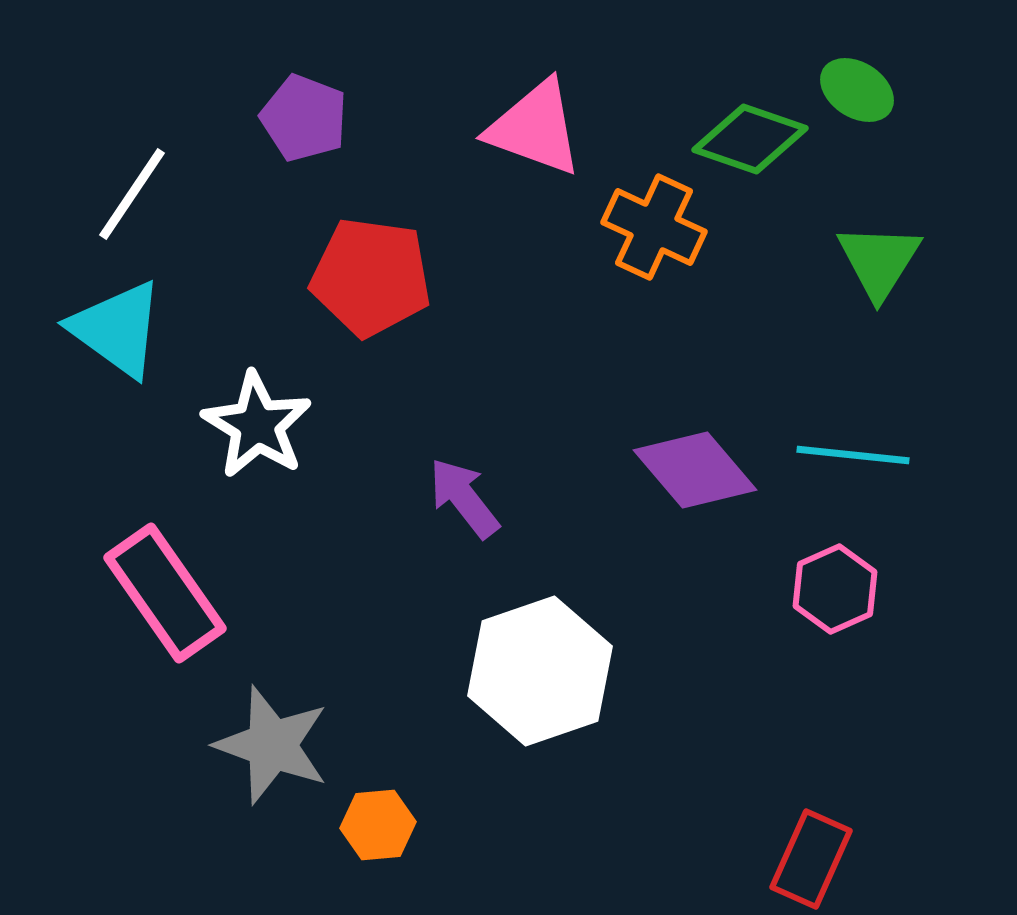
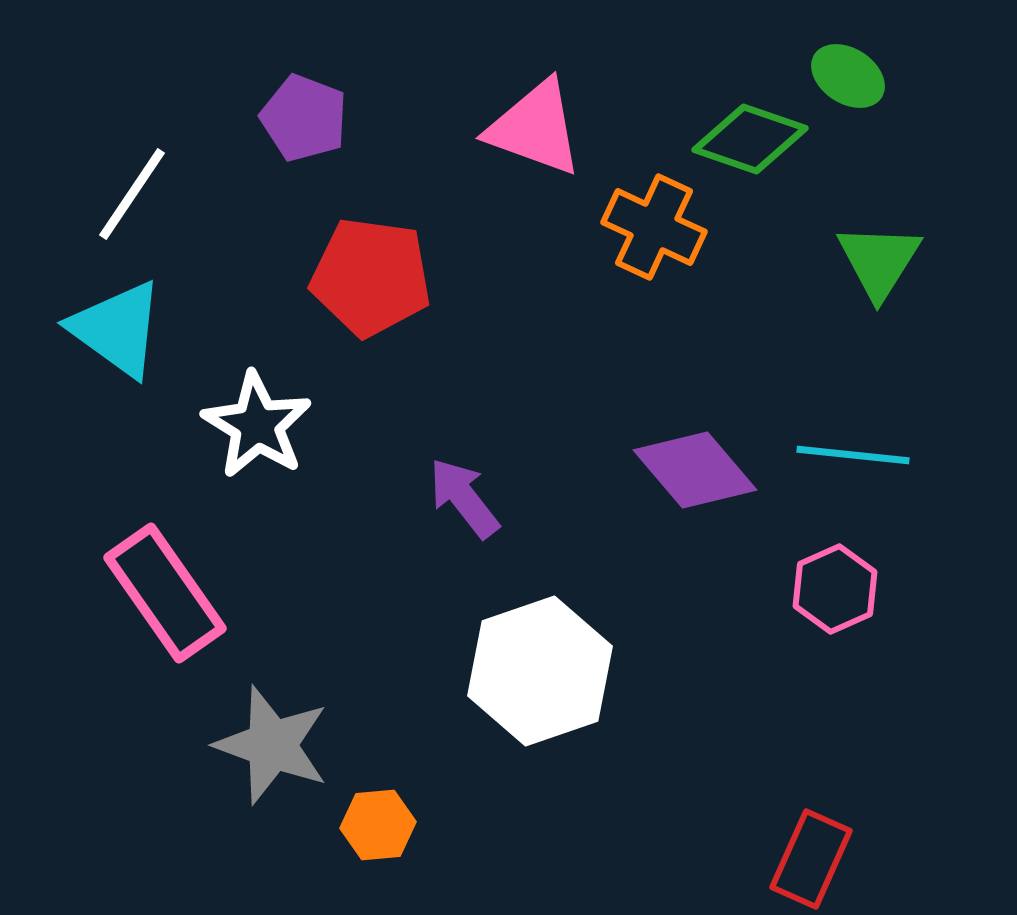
green ellipse: moved 9 px left, 14 px up
